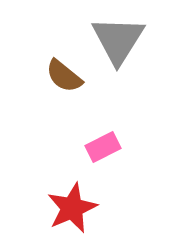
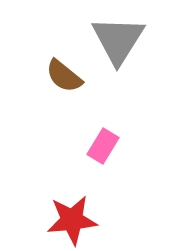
pink rectangle: moved 1 px up; rotated 32 degrees counterclockwise
red star: moved 12 px down; rotated 18 degrees clockwise
